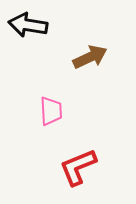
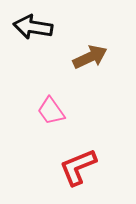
black arrow: moved 5 px right, 2 px down
pink trapezoid: rotated 148 degrees clockwise
